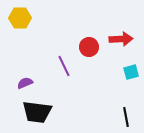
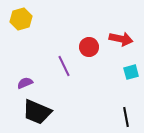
yellow hexagon: moved 1 px right, 1 px down; rotated 15 degrees counterclockwise
red arrow: rotated 15 degrees clockwise
black trapezoid: rotated 16 degrees clockwise
